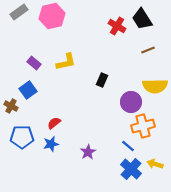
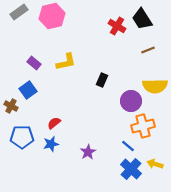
purple circle: moved 1 px up
